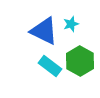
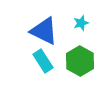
cyan star: moved 10 px right, 1 px up
cyan rectangle: moved 7 px left, 5 px up; rotated 20 degrees clockwise
